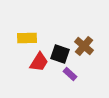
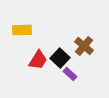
yellow rectangle: moved 5 px left, 8 px up
black square: moved 4 px down; rotated 24 degrees clockwise
red trapezoid: moved 1 px left, 2 px up
